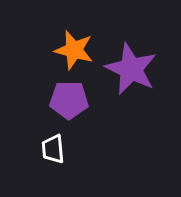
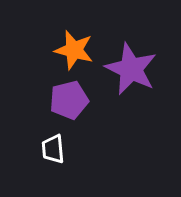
purple pentagon: rotated 15 degrees counterclockwise
